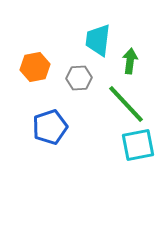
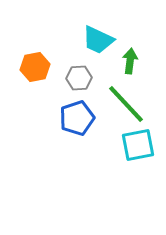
cyan trapezoid: rotated 72 degrees counterclockwise
blue pentagon: moved 27 px right, 9 px up
